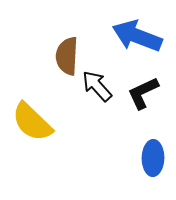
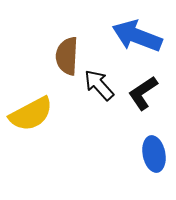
black arrow: moved 2 px right, 1 px up
black L-shape: rotated 9 degrees counterclockwise
yellow semicircle: moved 1 px left, 8 px up; rotated 72 degrees counterclockwise
blue ellipse: moved 1 px right, 4 px up; rotated 12 degrees counterclockwise
